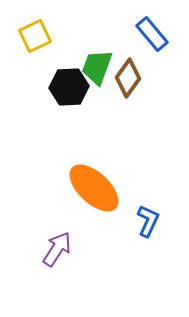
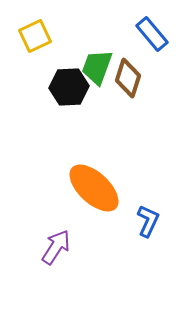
brown diamond: rotated 18 degrees counterclockwise
purple arrow: moved 1 px left, 2 px up
